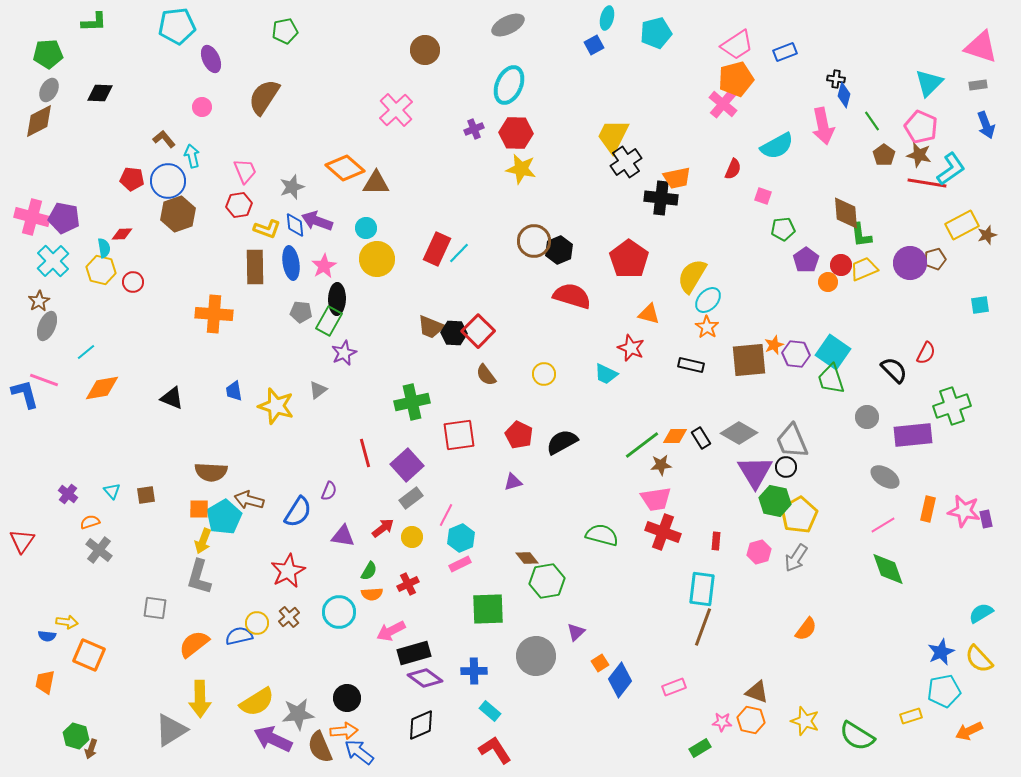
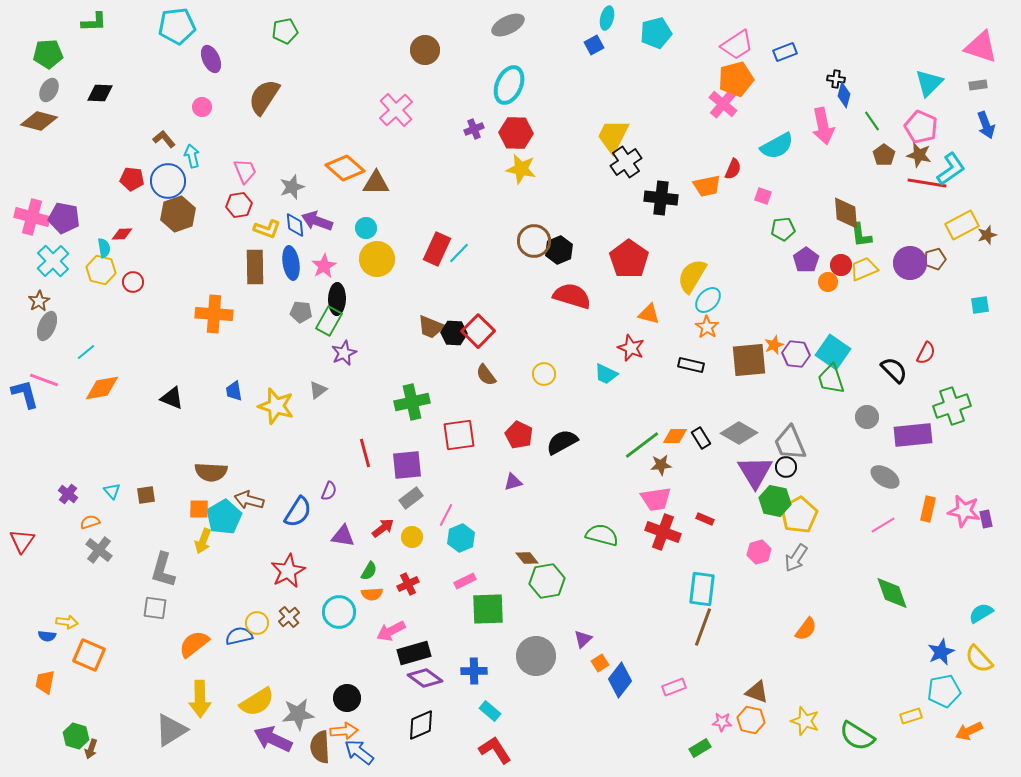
brown diamond at (39, 121): rotated 42 degrees clockwise
orange trapezoid at (677, 178): moved 30 px right, 8 px down
gray trapezoid at (792, 441): moved 2 px left, 2 px down
purple square at (407, 465): rotated 36 degrees clockwise
red rectangle at (716, 541): moved 11 px left, 22 px up; rotated 72 degrees counterclockwise
pink rectangle at (460, 564): moved 5 px right, 17 px down
green diamond at (888, 569): moved 4 px right, 24 px down
gray L-shape at (199, 577): moved 36 px left, 7 px up
purple triangle at (576, 632): moved 7 px right, 7 px down
brown semicircle at (320, 747): rotated 20 degrees clockwise
